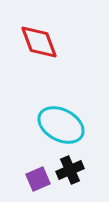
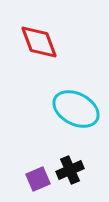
cyan ellipse: moved 15 px right, 16 px up
